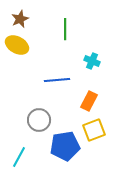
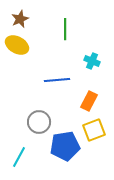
gray circle: moved 2 px down
